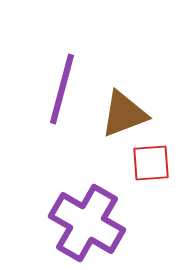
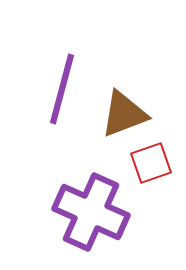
red square: rotated 15 degrees counterclockwise
purple cross: moved 4 px right, 11 px up; rotated 6 degrees counterclockwise
